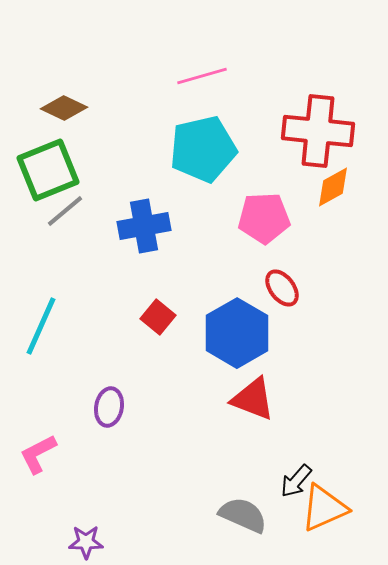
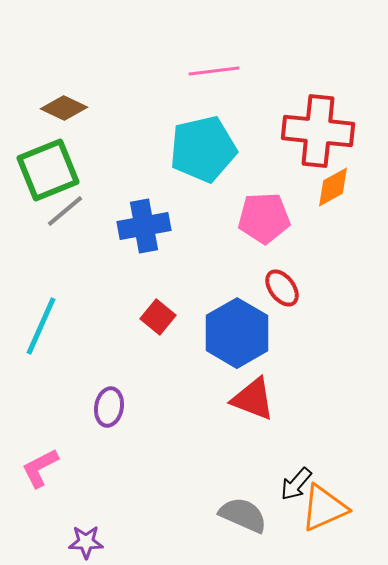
pink line: moved 12 px right, 5 px up; rotated 9 degrees clockwise
pink L-shape: moved 2 px right, 14 px down
black arrow: moved 3 px down
